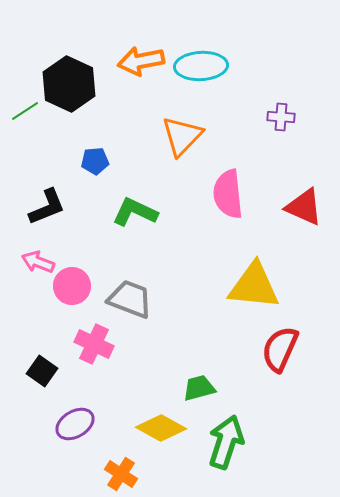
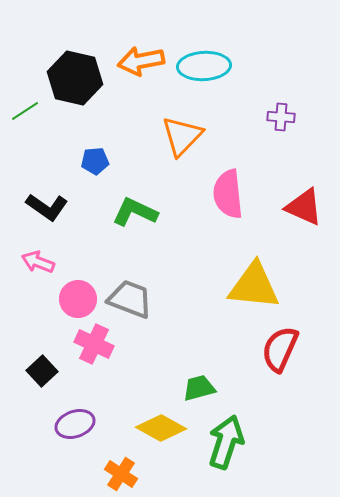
cyan ellipse: moved 3 px right
black hexagon: moved 6 px right, 6 px up; rotated 12 degrees counterclockwise
black L-shape: rotated 57 degrees clockwise
pink circle: moved 6 px right, 13 px down
black square: rotated 12 degrees clockwise
purple ellipse: rotated 12 degrees clockwise
